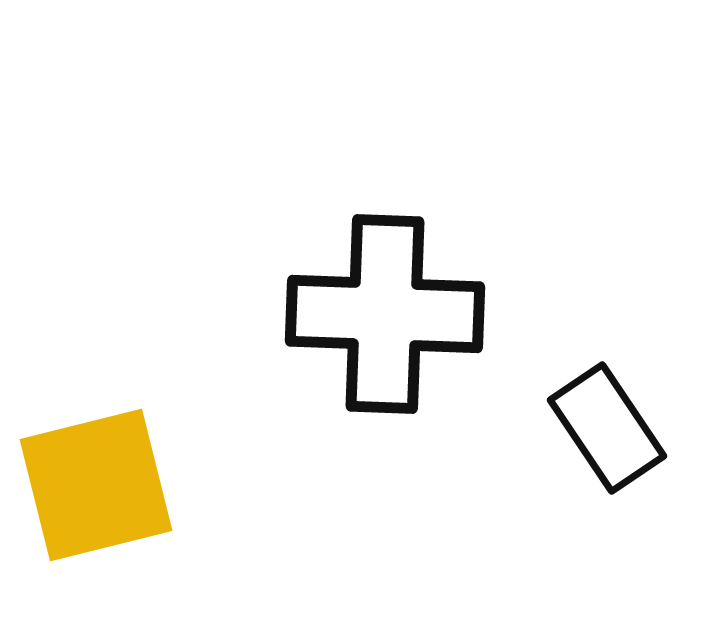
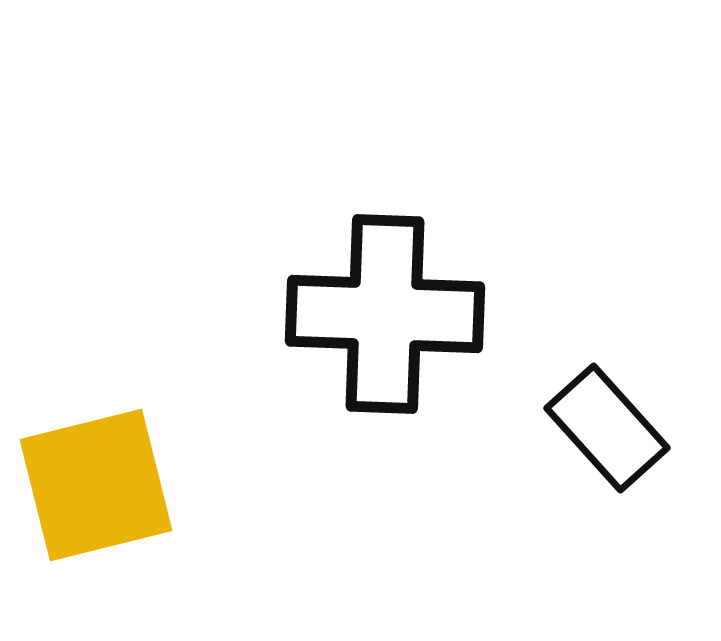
black rectangle: rotated 8 degrees counterclockwise
